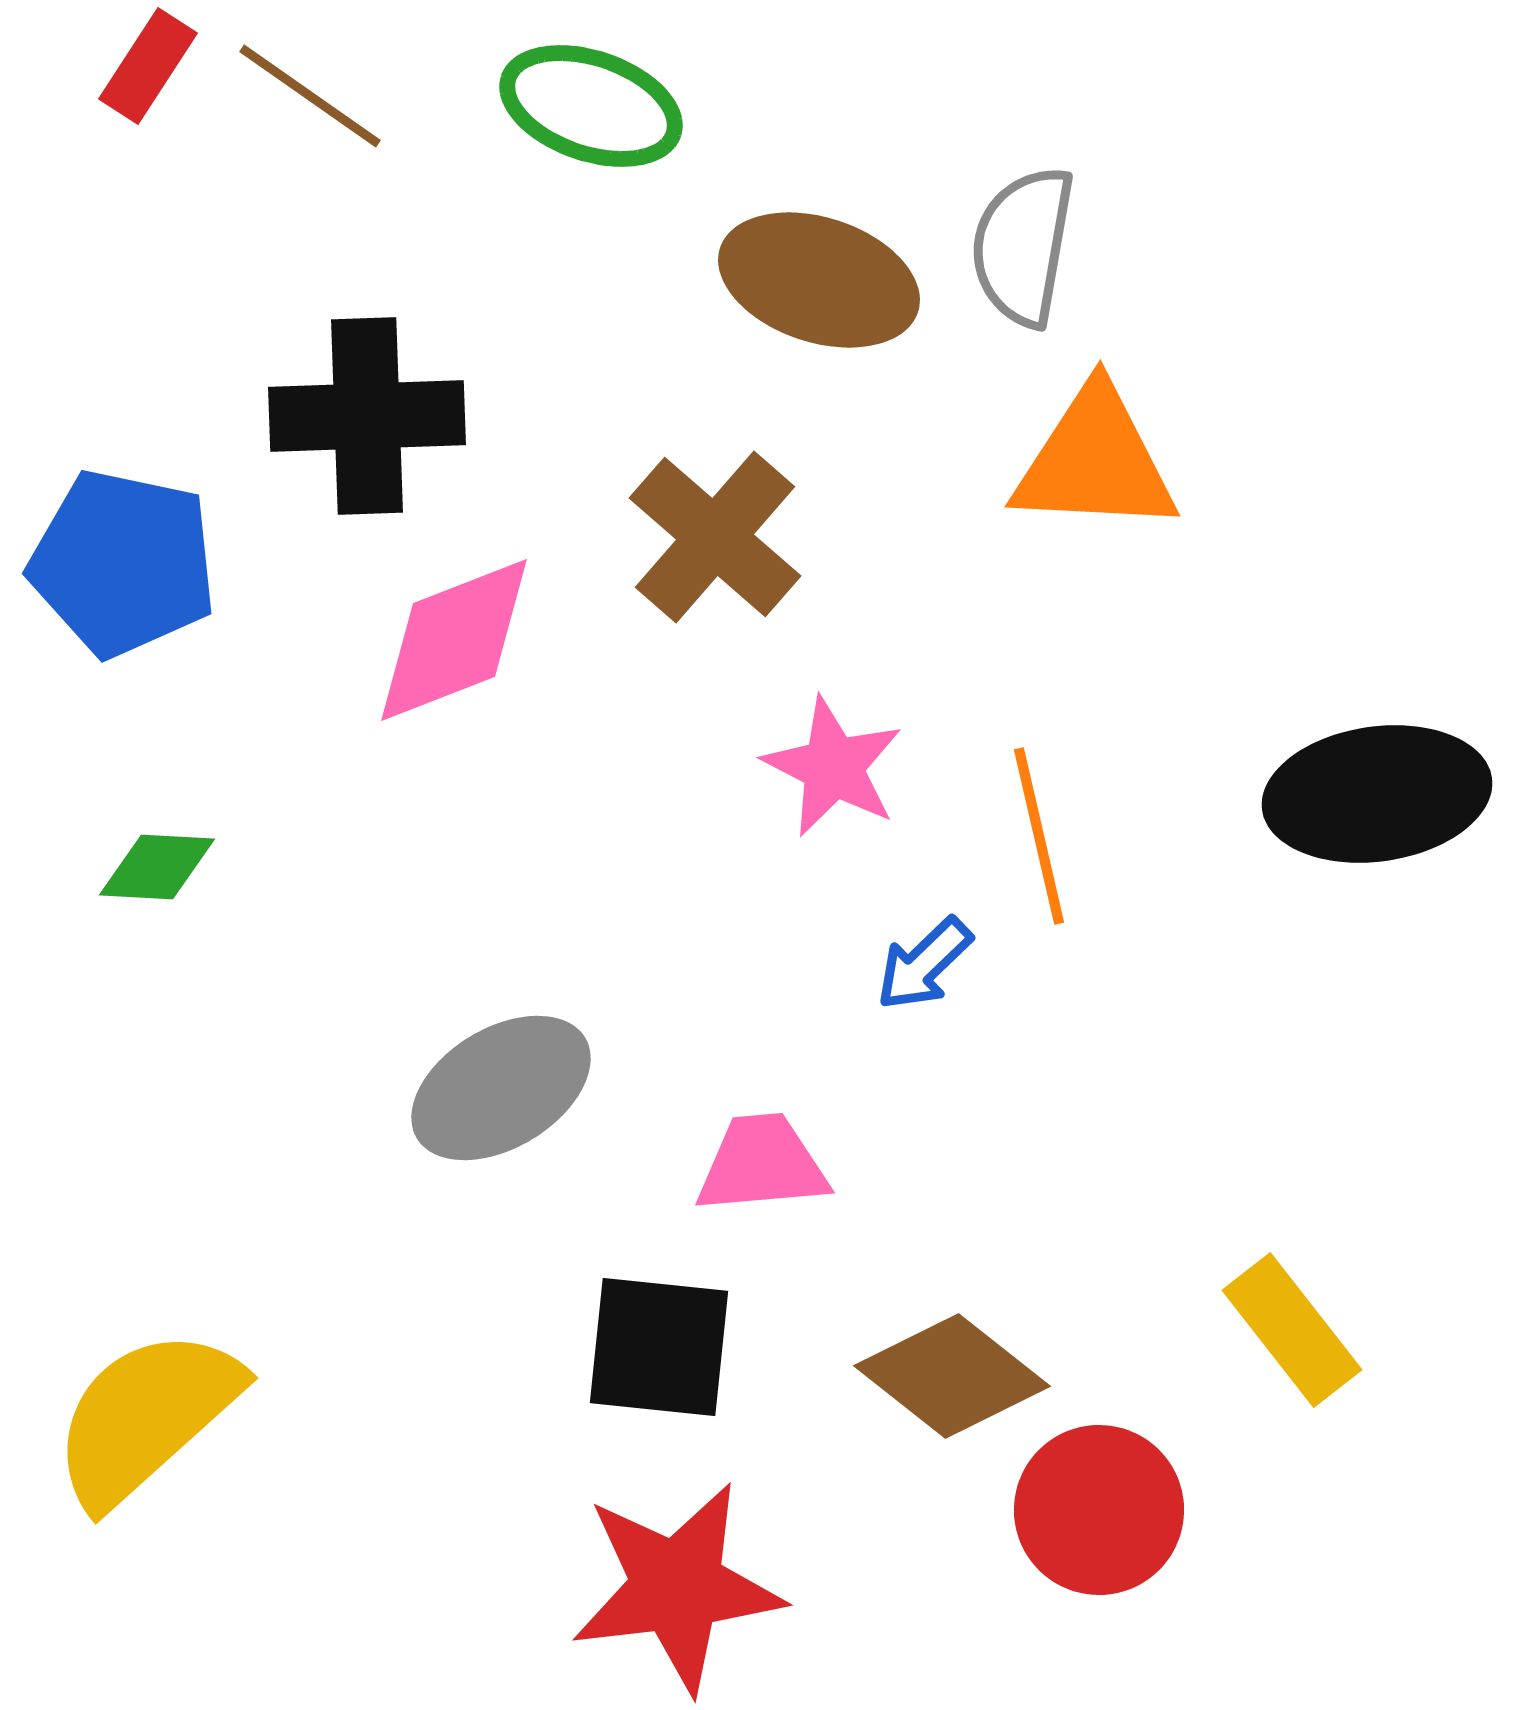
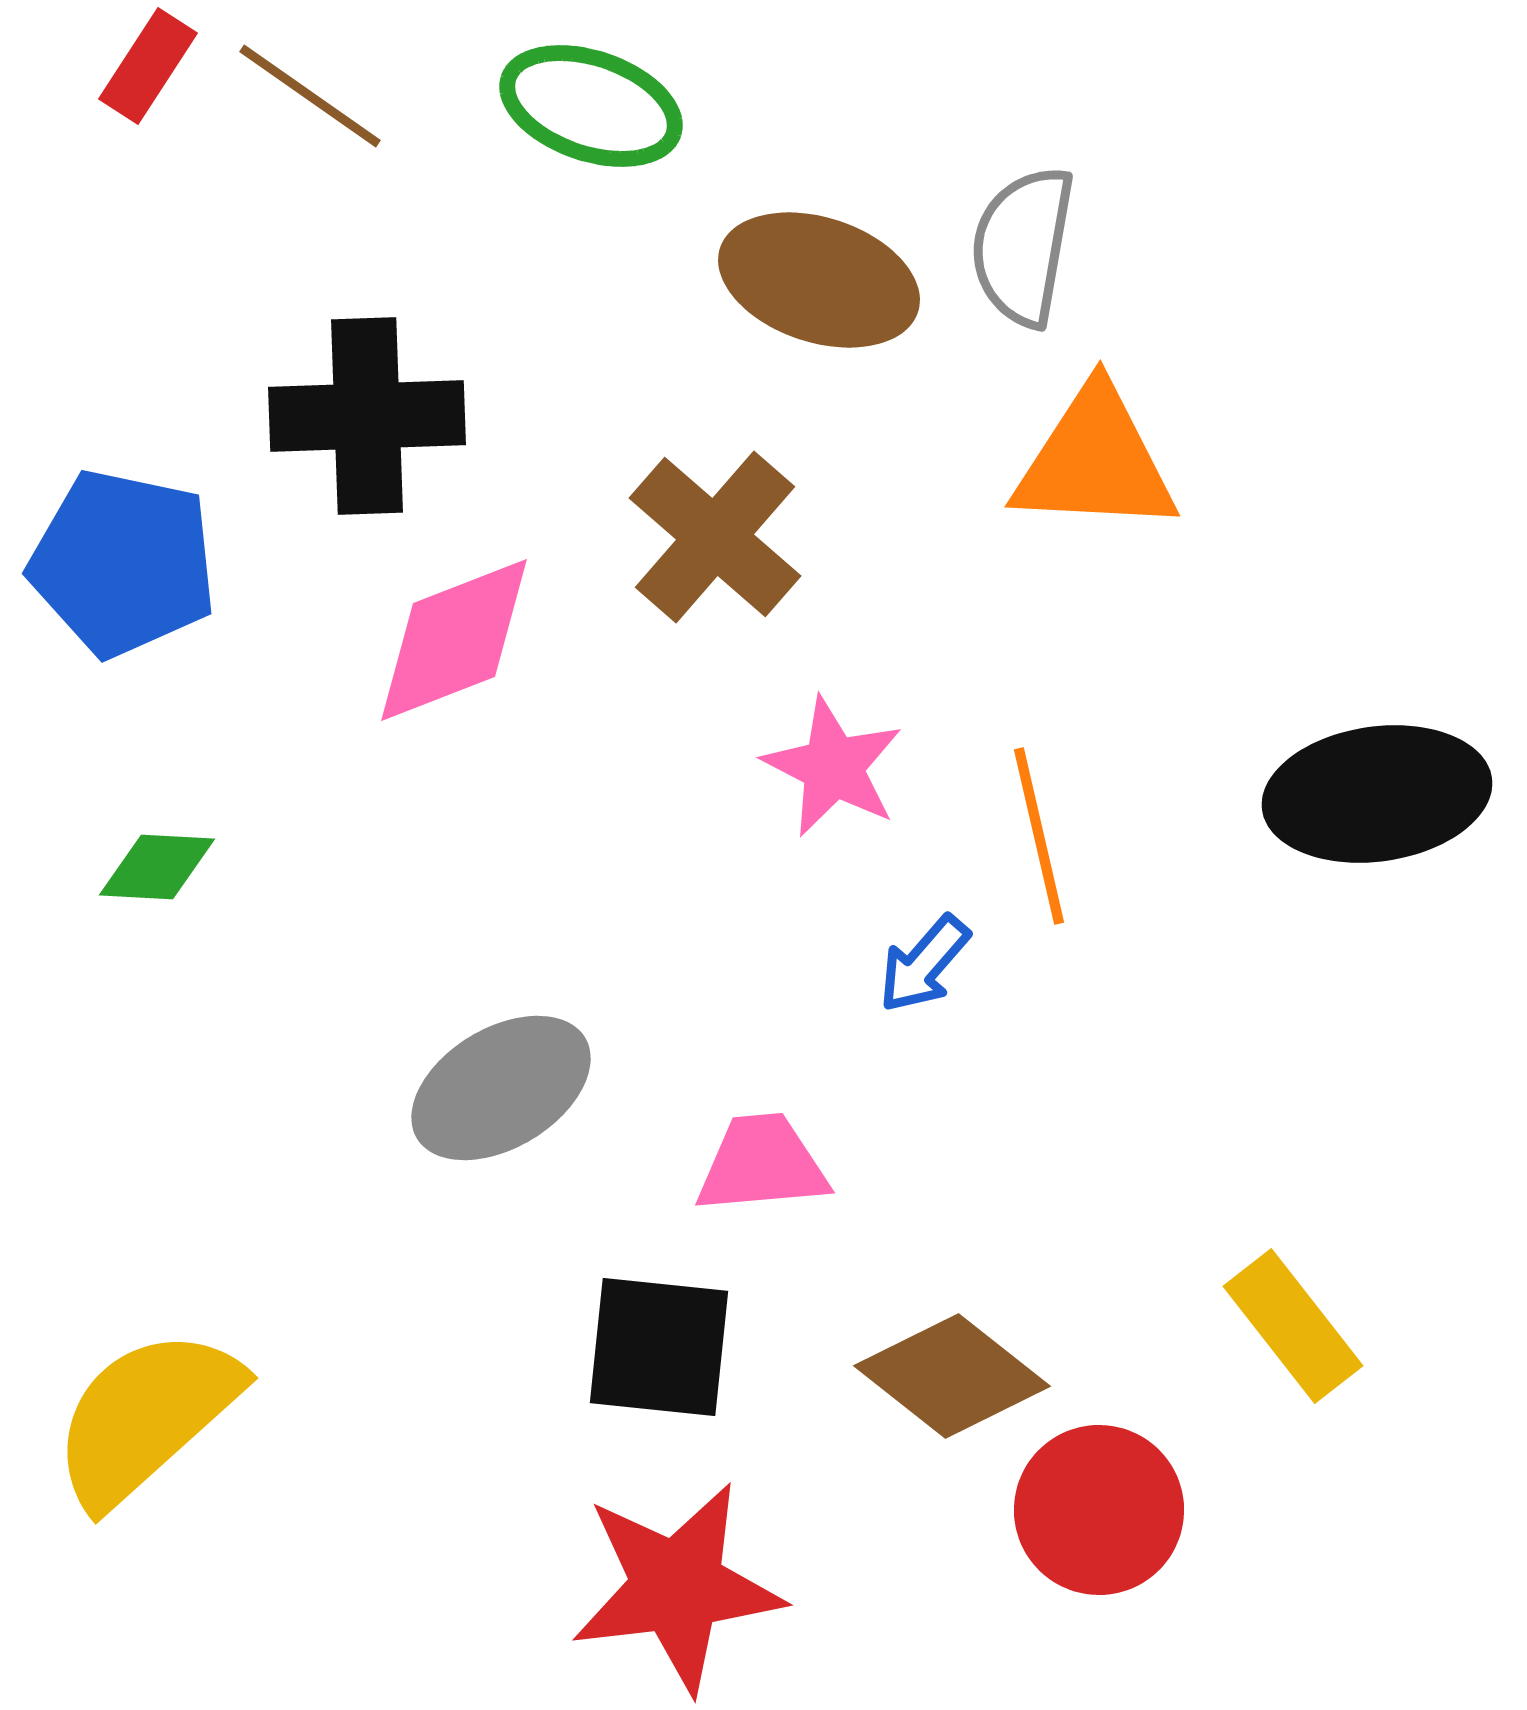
blue arrow: rotated 5 degrees counterclockwise
yellow rectangle: moved 1 px right, 4 px up
